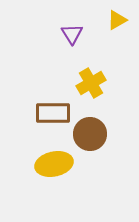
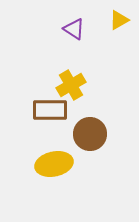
yellow triangle: moved 2 px right
purple triangle: moved 2 px right, 5 px up; rotated 25 degrees counterclockwise
yellow cross: moved 20 px left, 2 px down
brown rectangle: moved 3 px left, 3 px up
